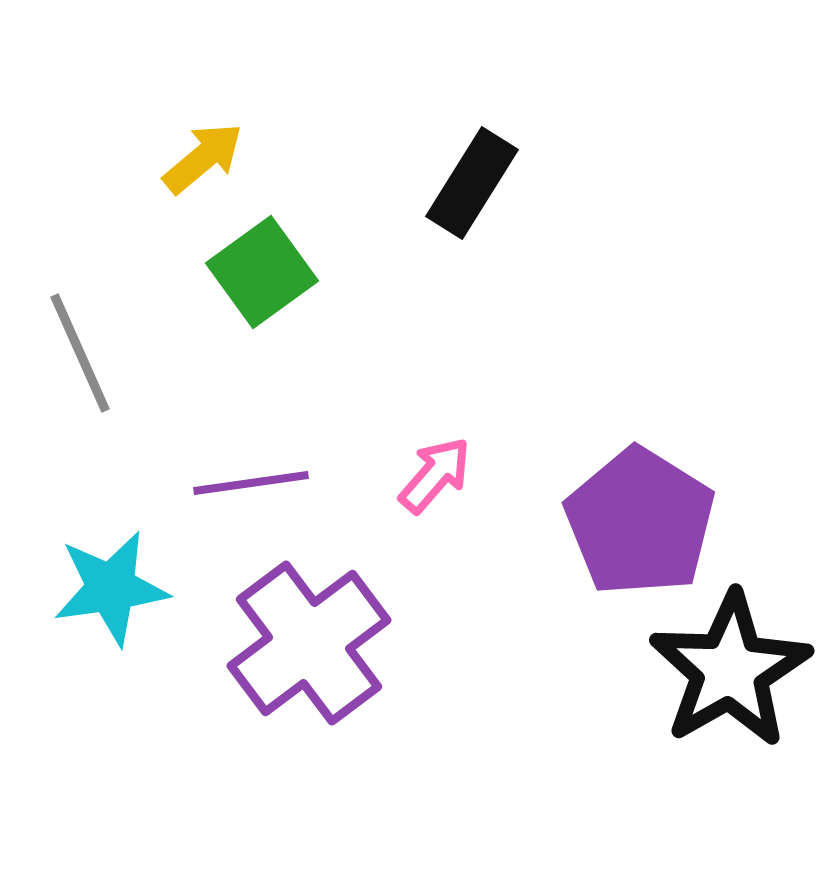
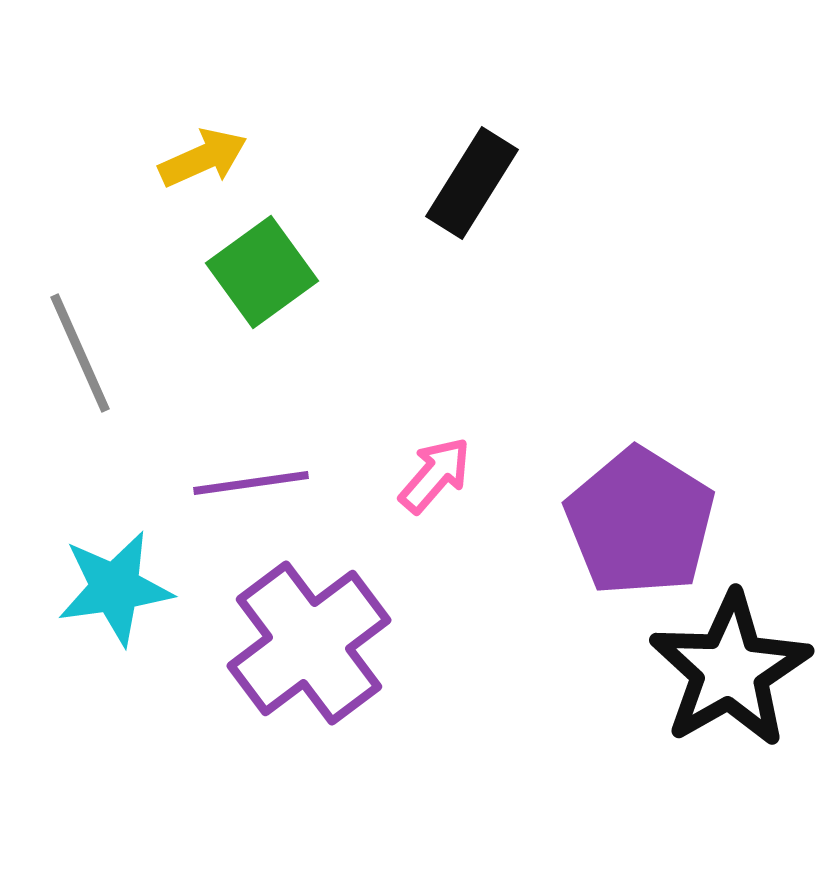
yellow arrow: rotated 16 degrees clockwise
cyan star: moved 4 px right
